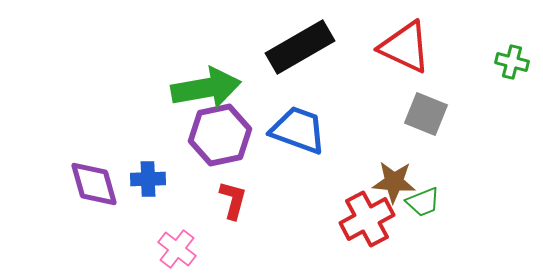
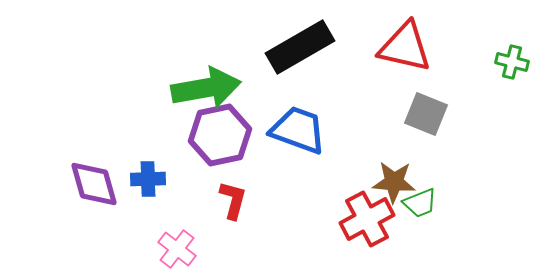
red triangle: rotated 12 degrees counterclockwise
green trapezoid: moved 3 px left, 1 px down
